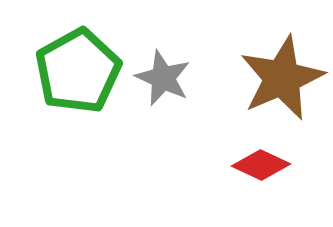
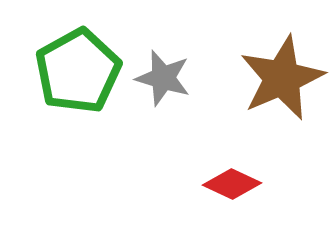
gray star: rotated 8 degrees counterclockwise
red diamond: moved 29 px left, 19 px down
